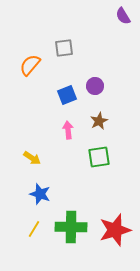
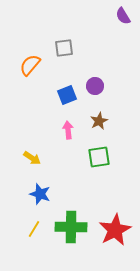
red star: rotated 12 degrees counterclockwise
